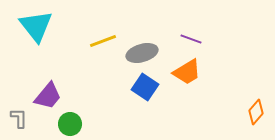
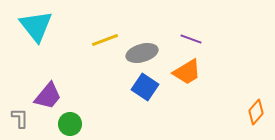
yellow line: moved 2 px right, 1 px up
gray L-shape: moved 1 px right
